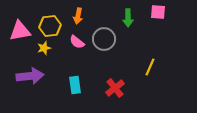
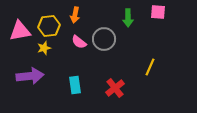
orange arrow: moved 3 px left, 1 px up
yellow hexagon: moved 1 px left
pink semicircle: moved 2 px right
